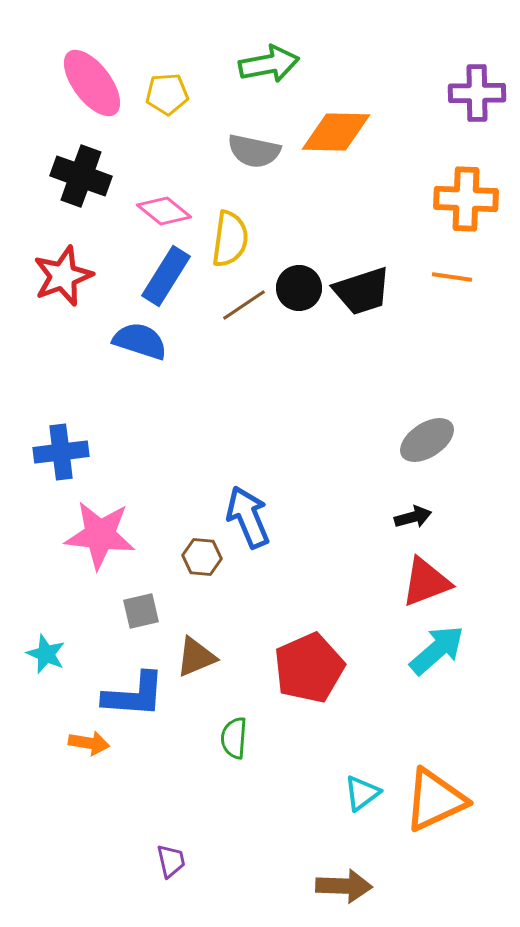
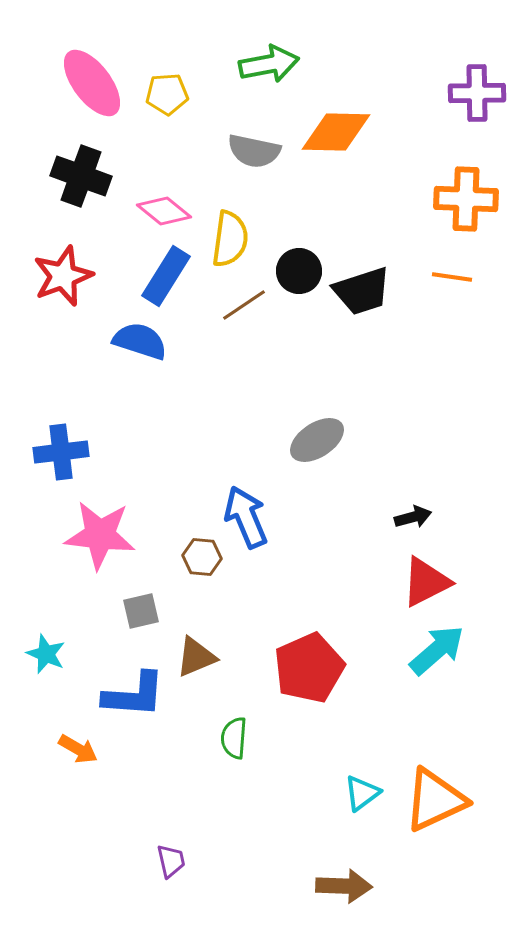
black circle: moved 17 px up
gray ellipse: moved 110 px left
blue arrow: moved 2 px left
red triangle: rotated 6 degrees counterclockwise
orange arrow: moved 11 px left, 6 px down; rotated 21 degrees clockwise
